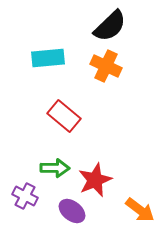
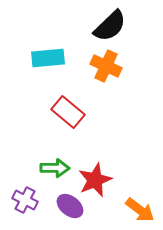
red rectangle: moved 4 px right, 4 px up
purple cross: moved 4 px down
purple ellipse: moved 2 px left, 5 px up
